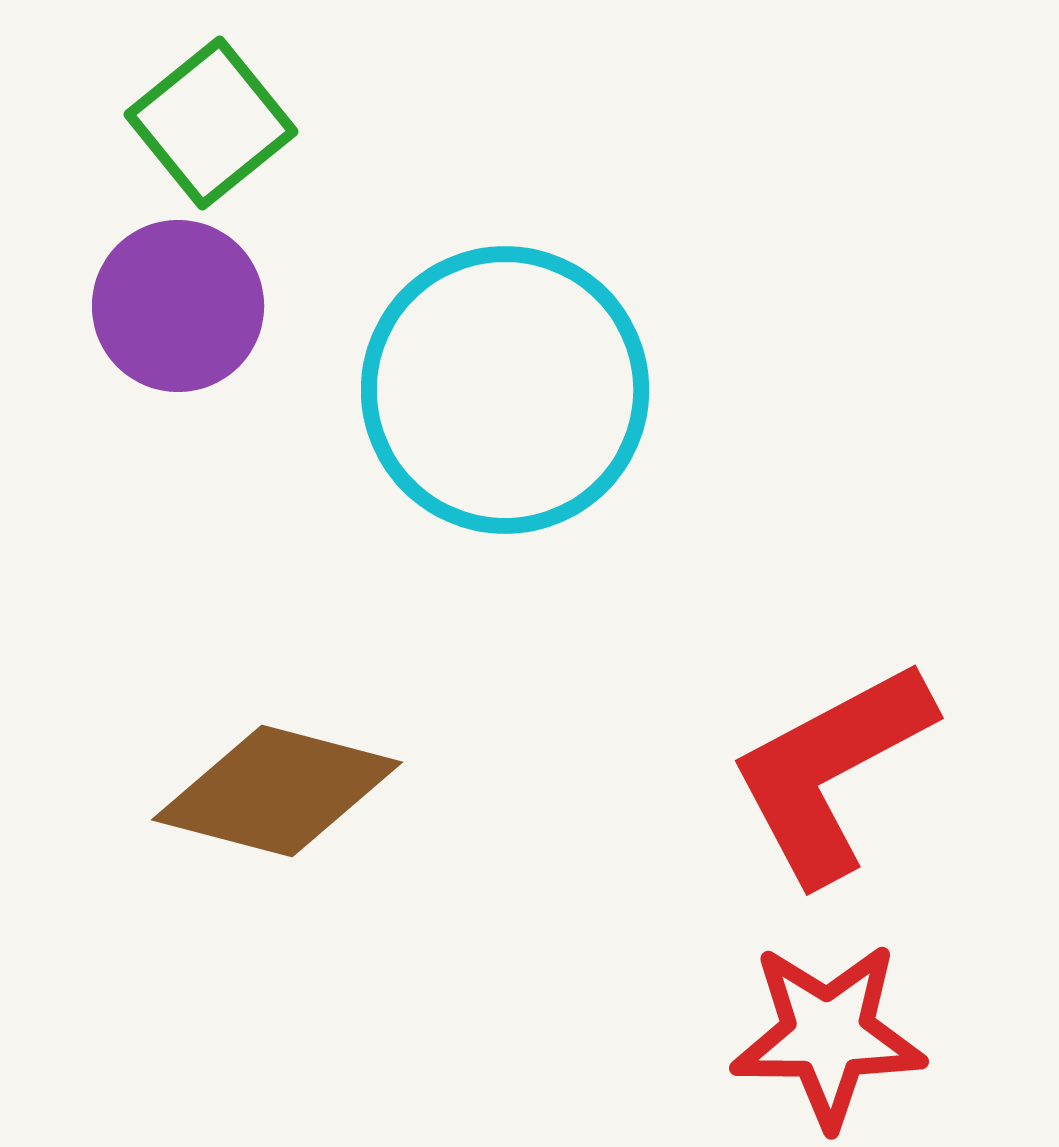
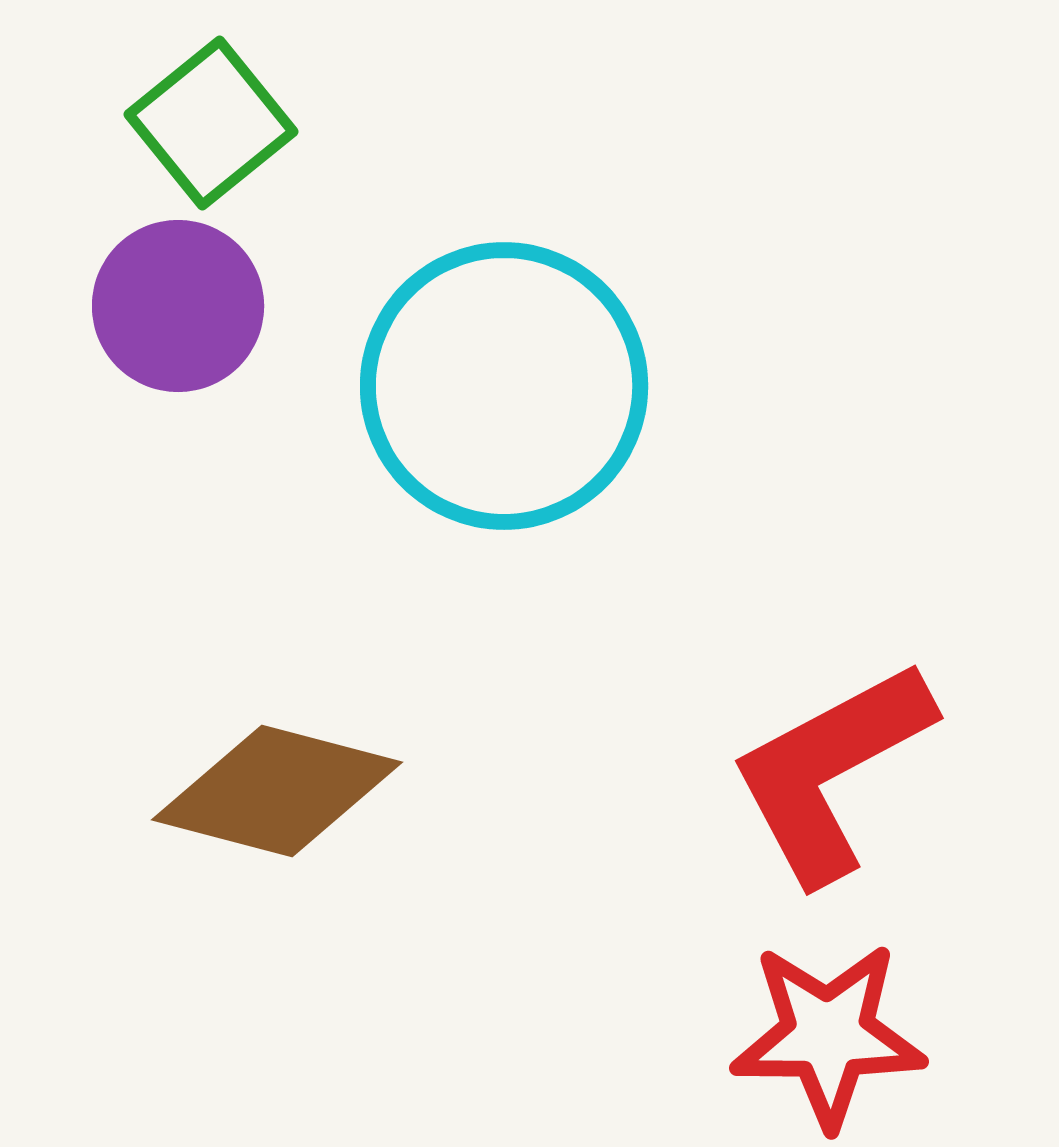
cyan circle: moved 1 px left, 4 px up
